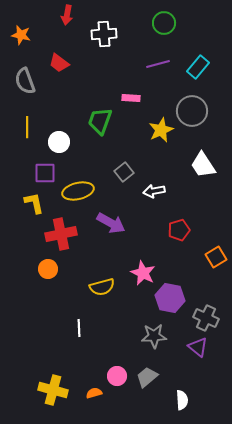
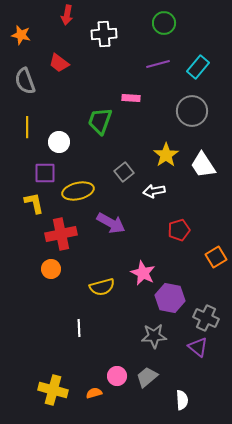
yellow star: moved 5 px right, 25 px down; rotated 10 degrees counterclockwise
orange circle: moved 3 px right
